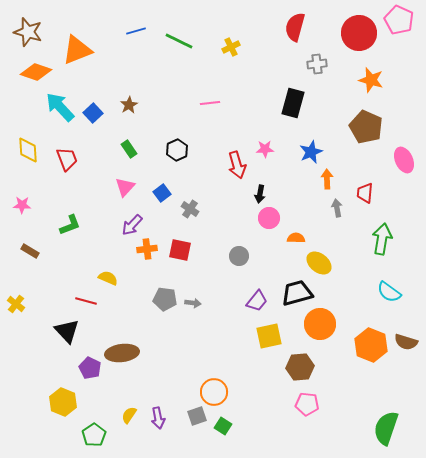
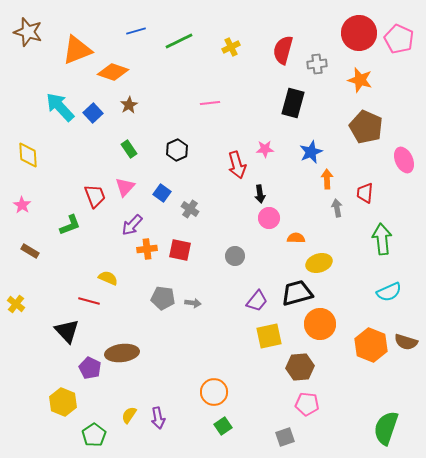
pink pentagon at (399, 20): moved 19 px down
red semicircle at (295, 27): moved 12 px left, 23 px down
green line at (179, 41): rotated 52 degrees counterclockwise
orange diamond at (36, 72): moved 77 px right
orange star at (371, 80): moved 11 px left
yellow diamond at (28, 150): moved 5 px down
red trapezoid at (67, 159): moved 28 px right, 37 px down
blue square at (162, 193): rotated 18 degrees counterclockwise
black arrow at (260, 194): rotated 18 degrees counterclockwise
pink star at (22, 205): rotated 30 degrees clockwise
green arrow at (382, 239): rotated 16 degrees counterclockwise
gray circle at (239, 256): moved 4 px left
yellow ellipse at (319, 263): rotated 55 degrees counterclockwise
cyan semicircle at (389, 292): rotated 60 degrees counterclockwise
gray pentagon at (165, 299): moved 2 px left, 1 px up
red line at (86, 301): moved 3 px right
gray square at (197, 416): moved 88 px right, 21 px down
green square at (223, 426): rotated 24 degrees clockwise
